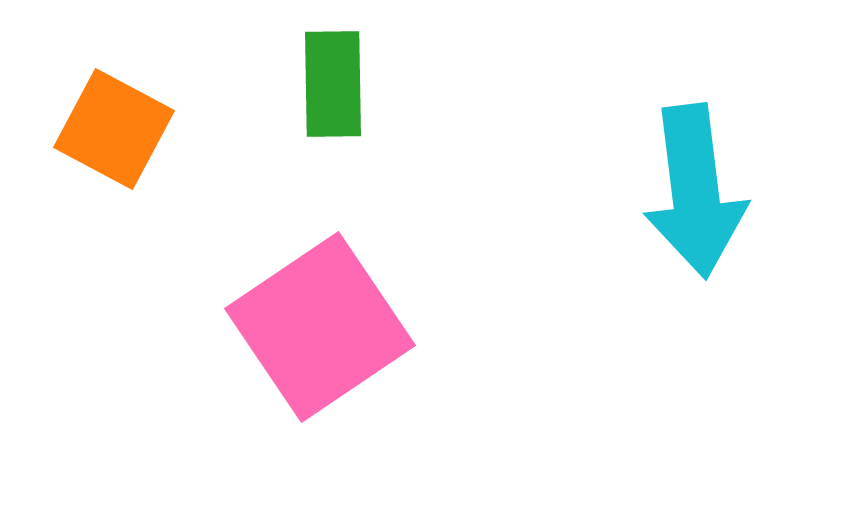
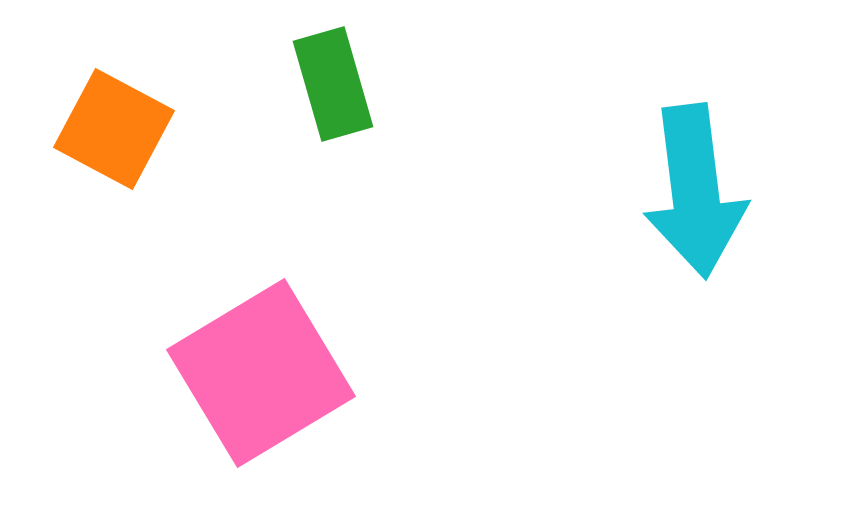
green rectangle: rotated 15 degrees counterclockwise
pink square: moved 59 px left, 46 px down; rotated 3 degrees clockwise
